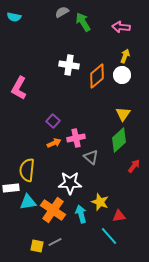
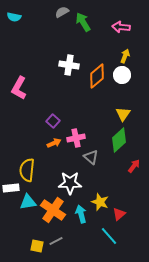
red triangle: moved 2 px up; rotated 32 degrees counterclockwise
gray line: moved 1 px right, 1 px up
